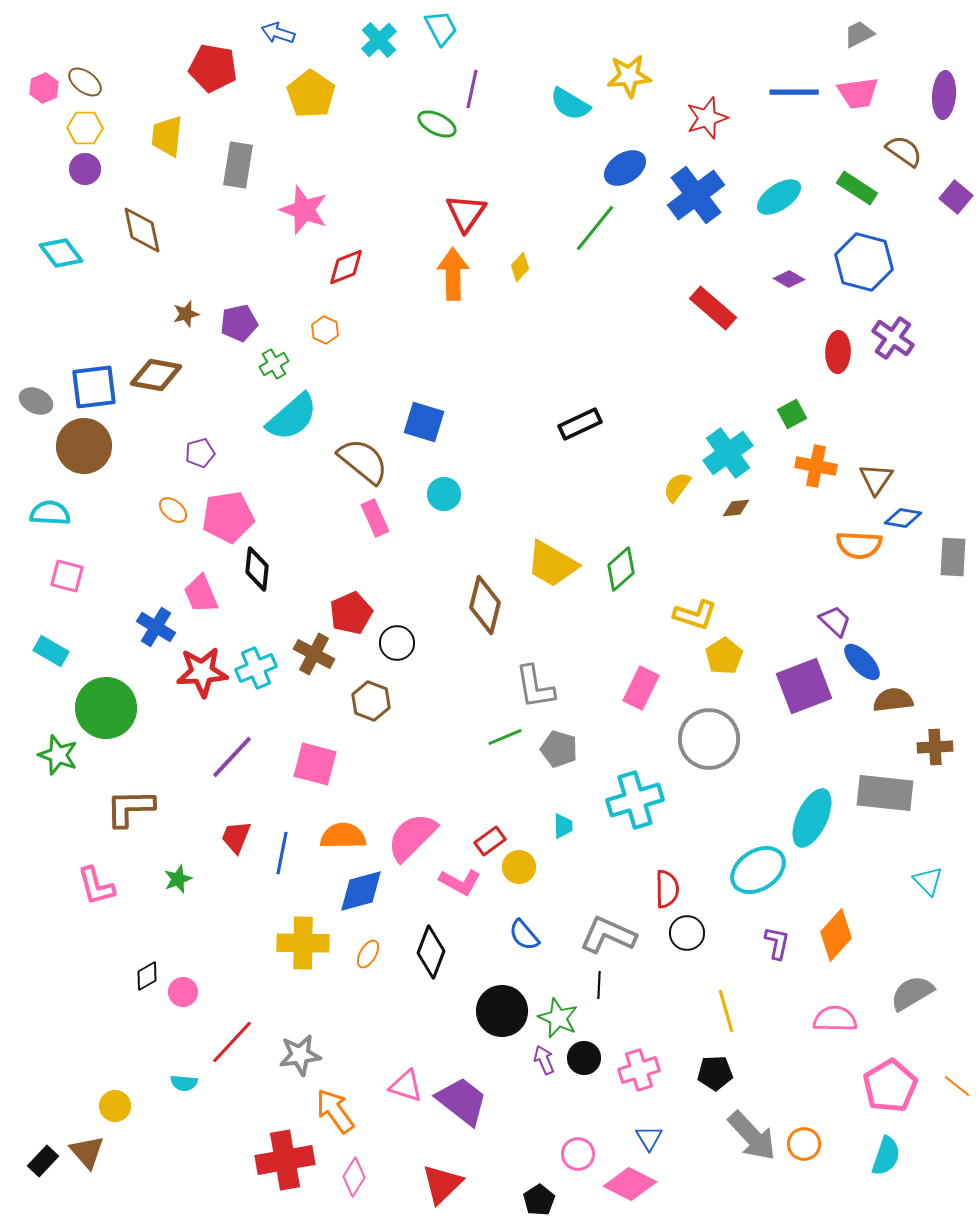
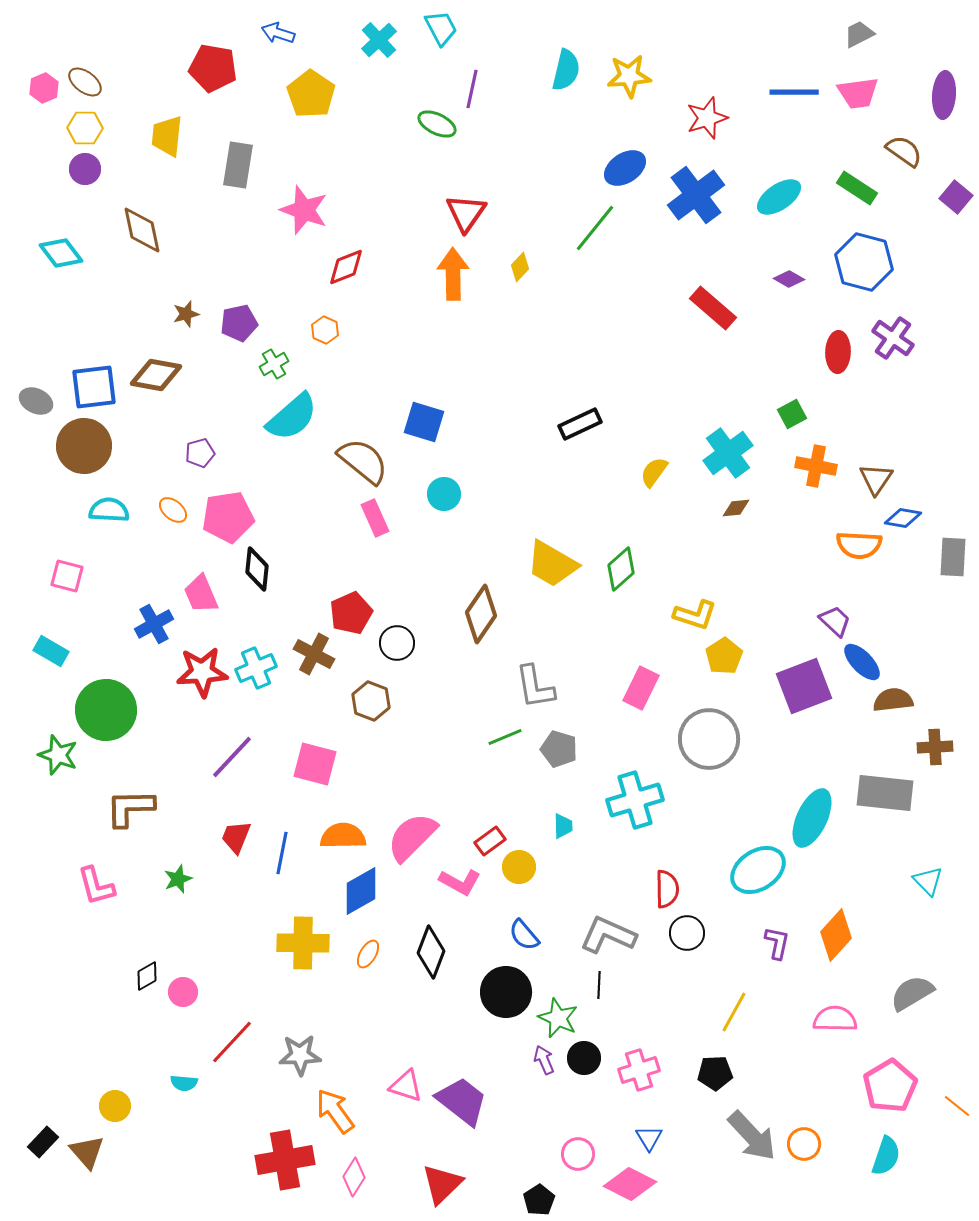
cyan semicircle at (570, 104): moved 4 px left, 34 px up; rotated 108 degrees counterclockwise
yellow semicircle at (677, 487): moved 23 px left, 15 px up
cyan semicircle at (50, 513): moved 59 px right, 3 px up
brown diamond at (485, 605): moved 4 px left, 9 px down; rotated 20 degrees clockwise
blue cross at (156, 627): moved 2 px left, 3 px up; rotated 30 degrees clockwise
green circle at (106, 708): moved 2 px down
blue diamond at (361, 891): rotated 15 degrees counterclockwise
black circle at (502, 1011): moved 4 px right, 19 px up
yellow line at (726, 1011): moved 8 px right, 1 px down; rotated 45 degrees clockwise
gray star at (300, 1055): rotated 6 degrees clockwise
orange line at (957, 1086): moved 20 px down
black rectangle at (43, 1161): moved 19 px up
